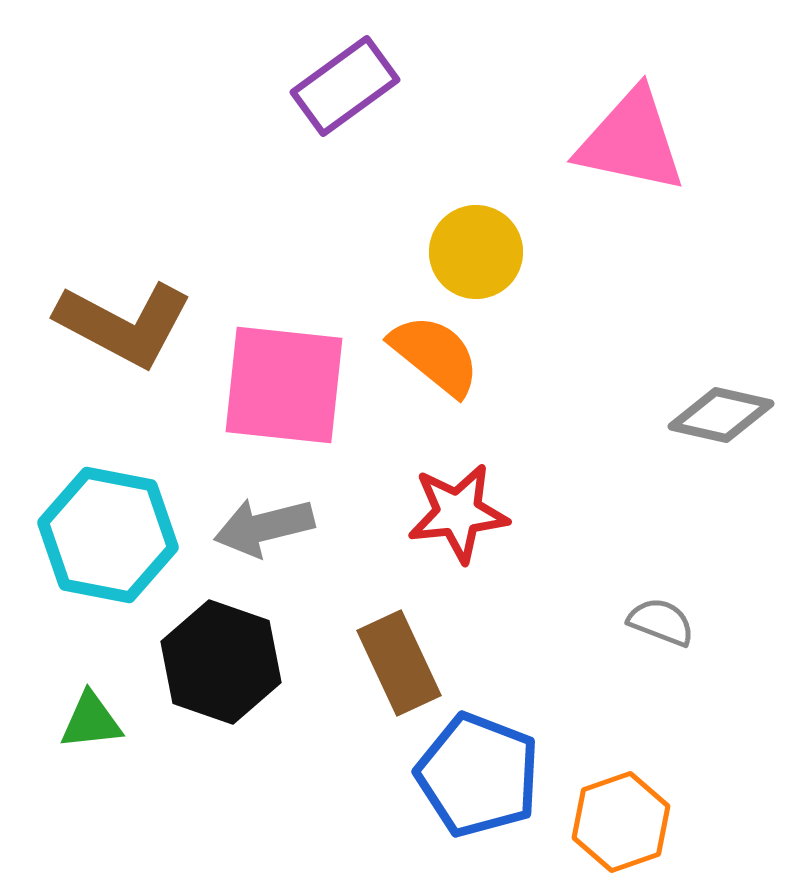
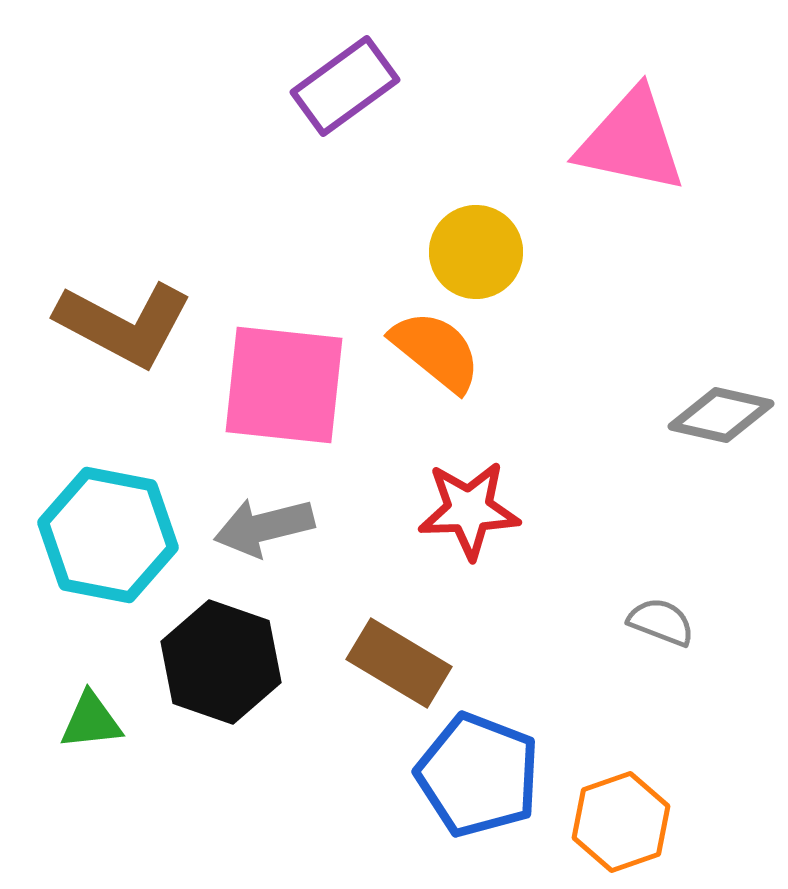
orange semicircle: moved 1 px right, 4 px up
red star: moved 11 px right, 3 px up; rotated 4 degrees clockwise
brown rectangle: rotated 34 degrees counterclockwise
